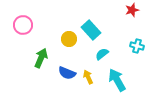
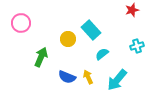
pink circle: moved 2 px left, 2 px up
yellow circle: moved 1 px left
cyan cross: rotated 32 degrees counterclockwise
green arrow: moved 1 px up
blue semicircle: moved 4 px down
cyan arrow: rotated 110 degrees counterclockwise
